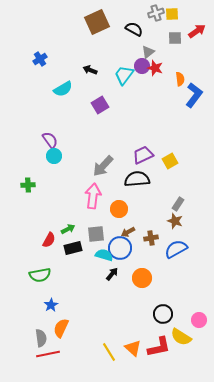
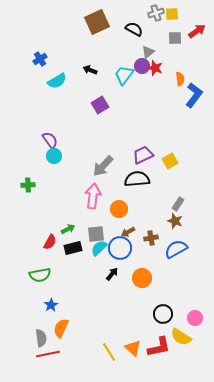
cyan semicircle at (63, 89): moved 6 px left, 8 px up
red semicircle at (49, 240): moved 1 px right, 2 px down
cyan semicircle at (104, 255): moved 5 px left, 7 px up; rotated 60 degrees counterclockwise
pink circle at (199, 320): moved 4 px left, 2 px up
